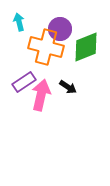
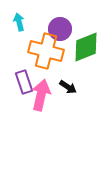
orange cross: moved 4 px down
purple rectangle: rotated 75 degrees counterclockwise
